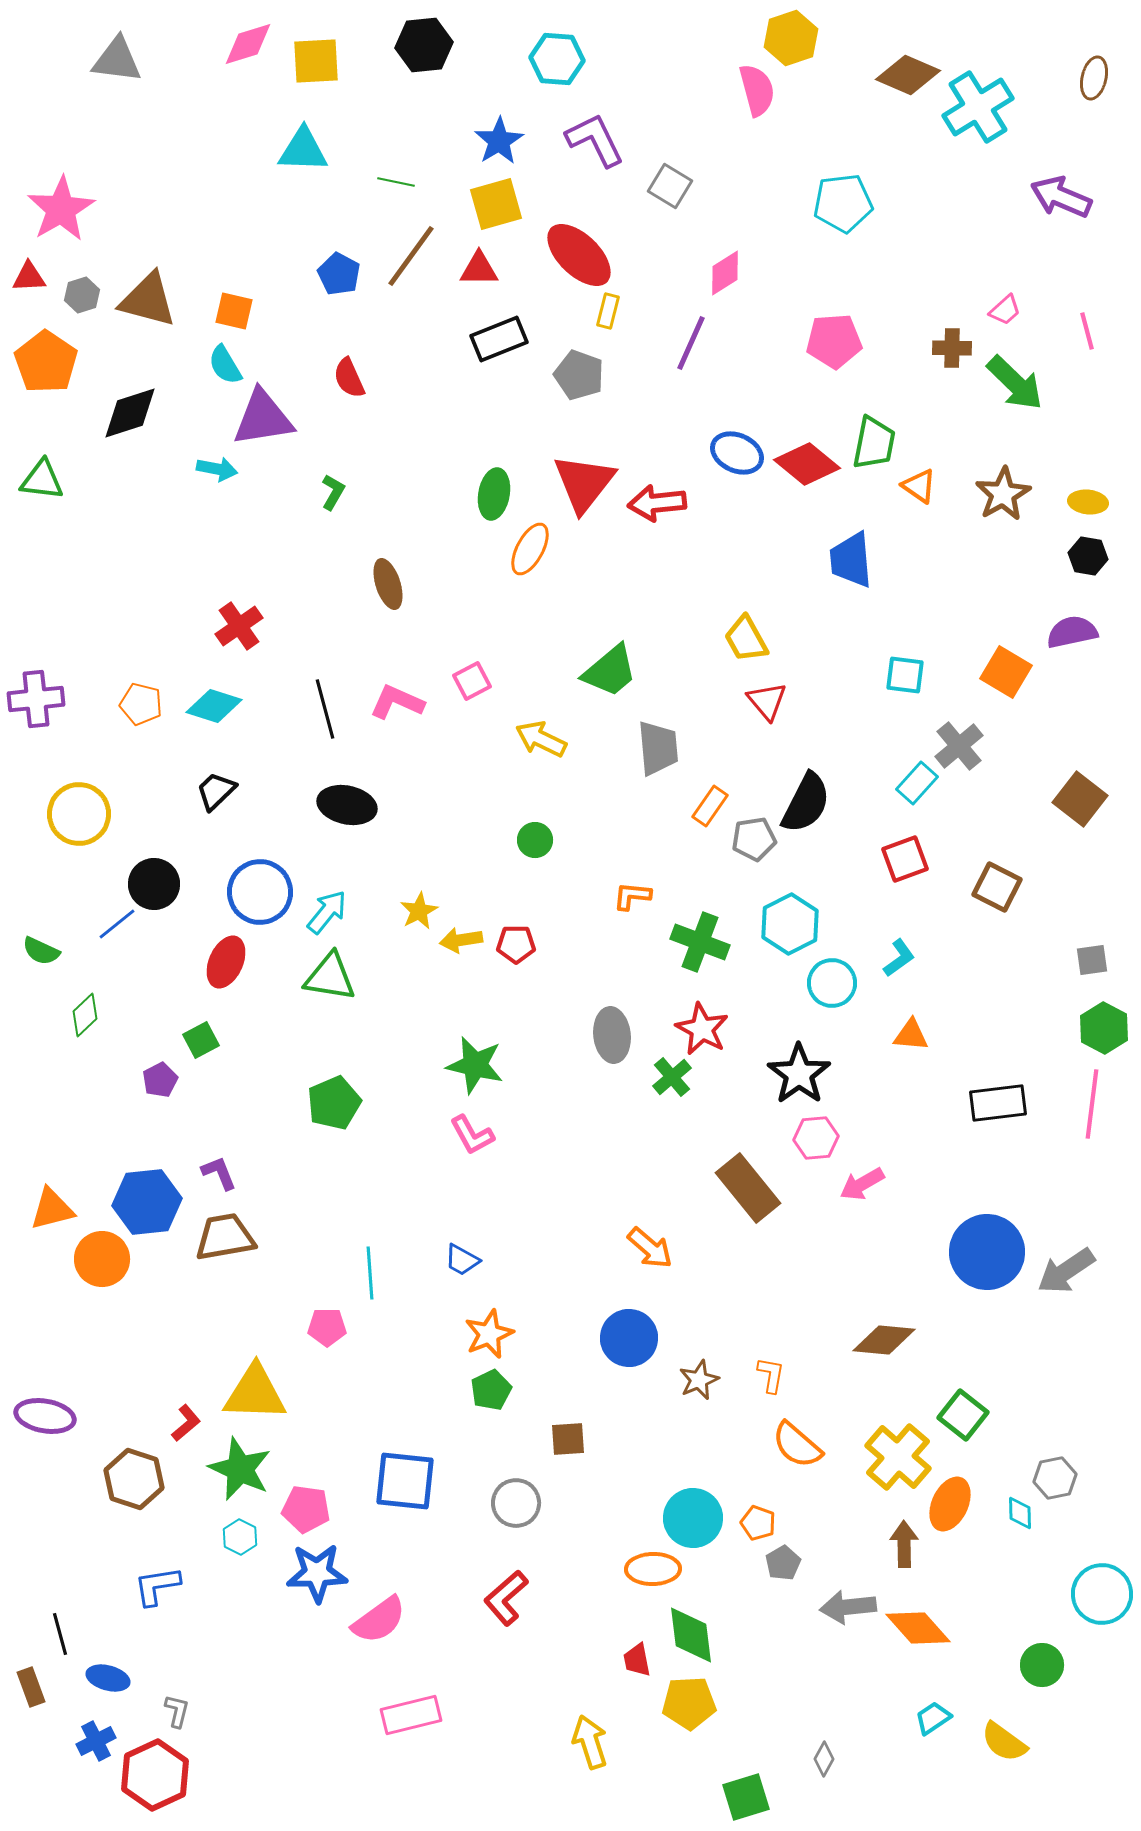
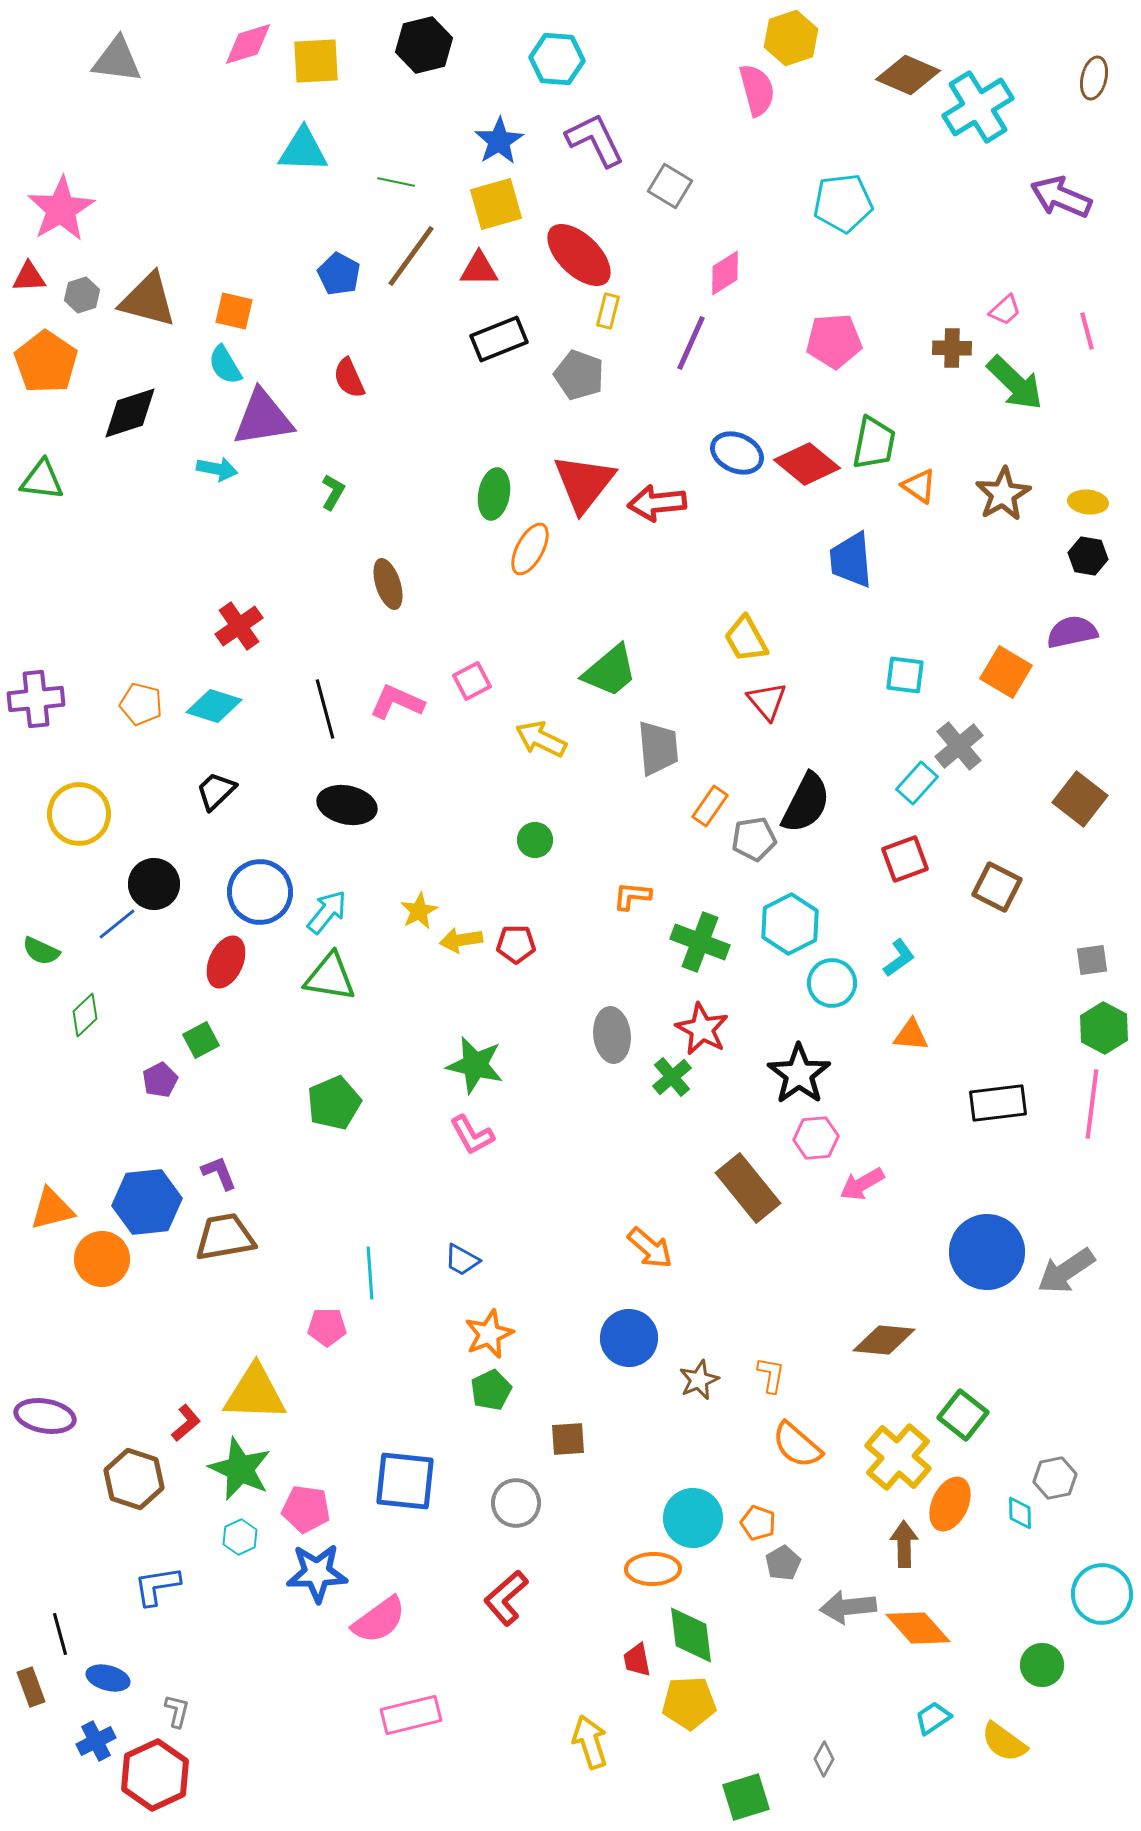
black hexagon at (424, 45): rotated 8 degrees counterclockwise
cyan hexagon at (240, 1537): rotated 8 degrees clockwise
